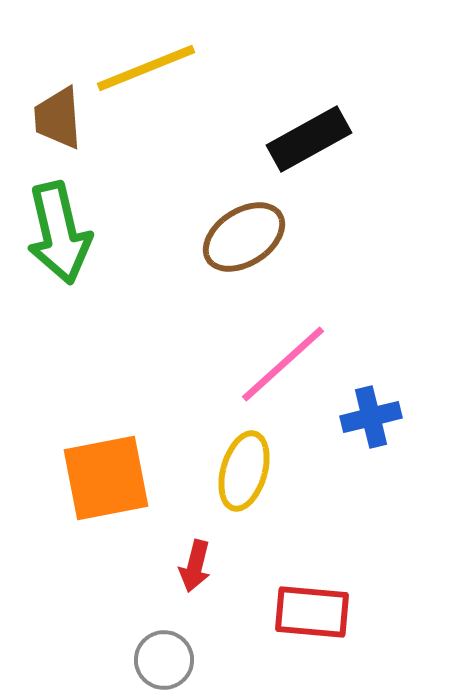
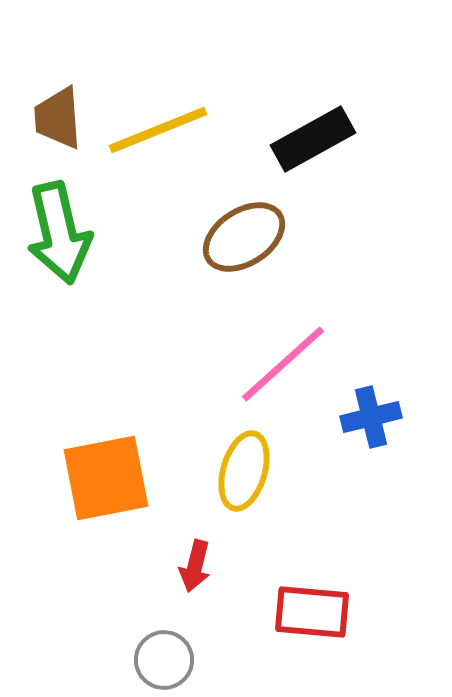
yellow line: moved 12 px right, 62 px down
black rectangle: moved 4 px right
